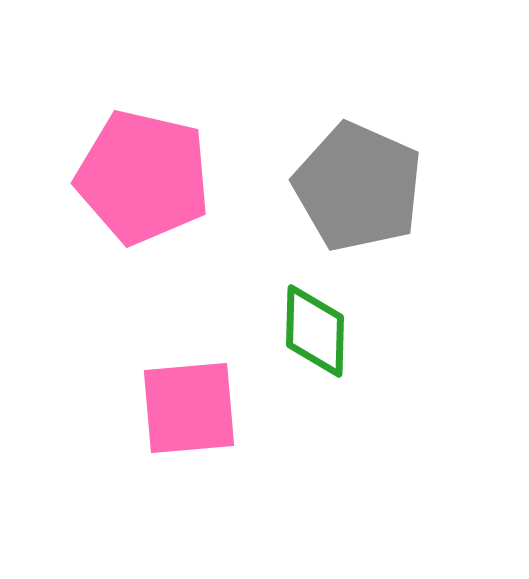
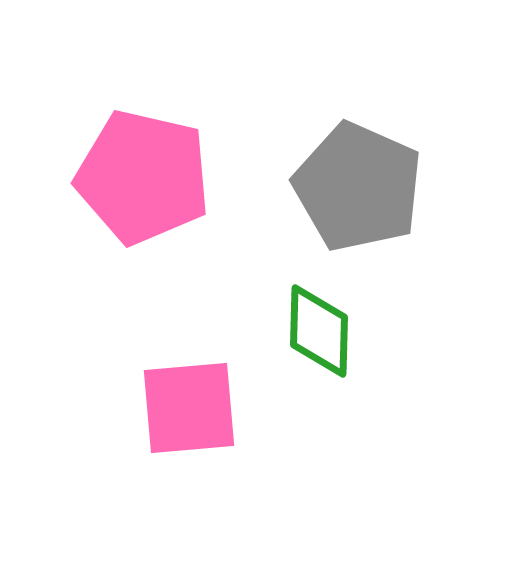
green diamond: moved 4 px right
